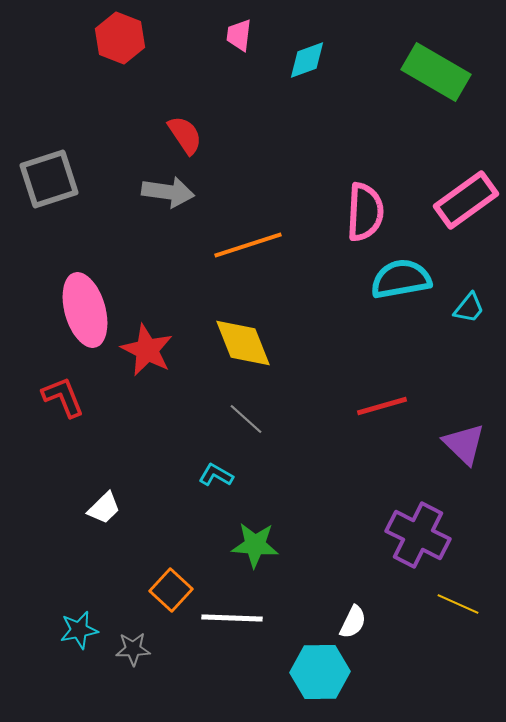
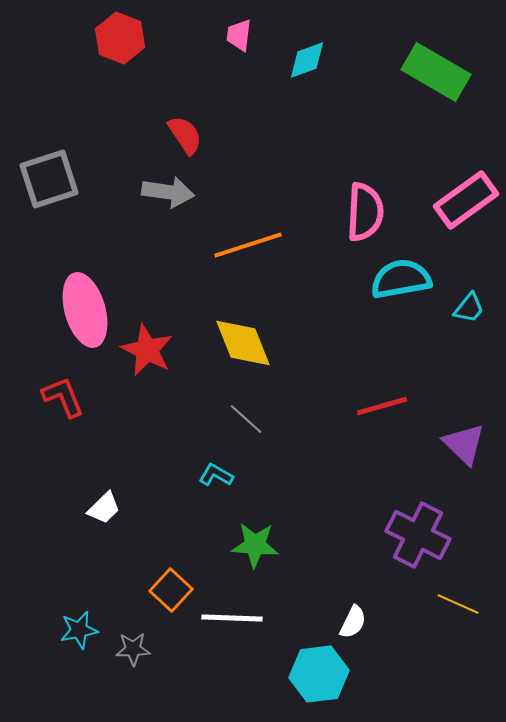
cyan hexagon: moved 1 px left, 2 px down; rotated 6 degrees counterclockwise
